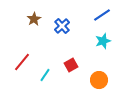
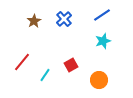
brown star: moved 2 px down
blue cross: moved 2 px right, 7 px up
